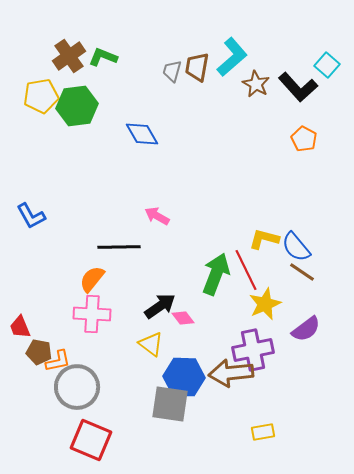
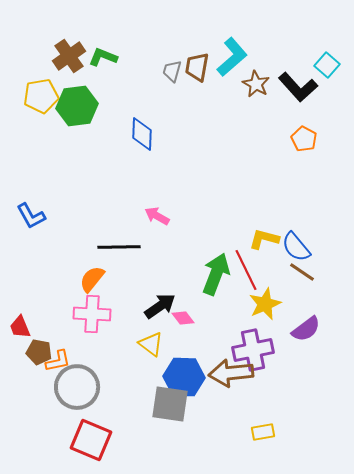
blue diamond: rotated 32 degrees clockwise
